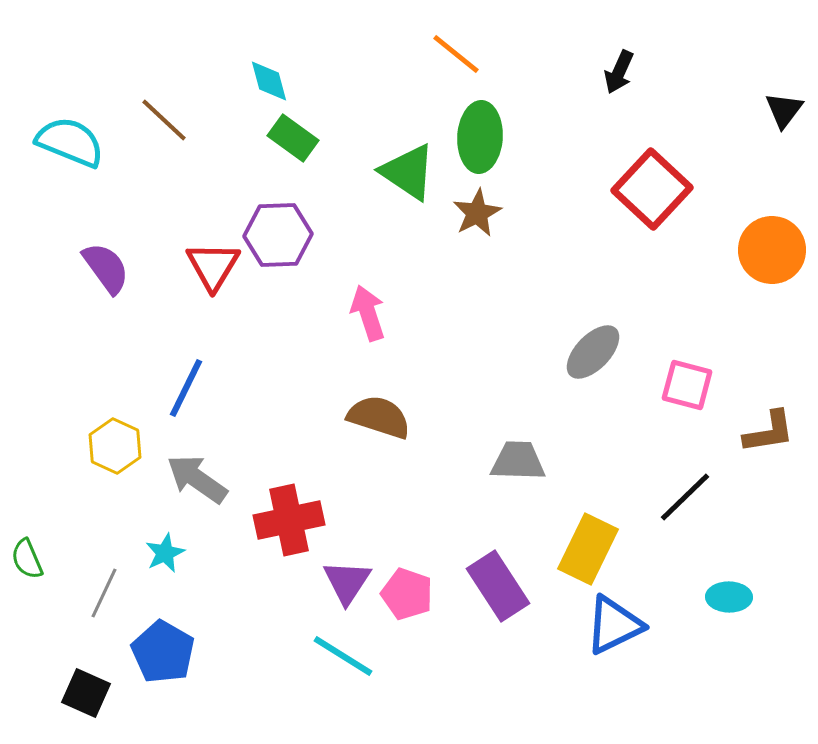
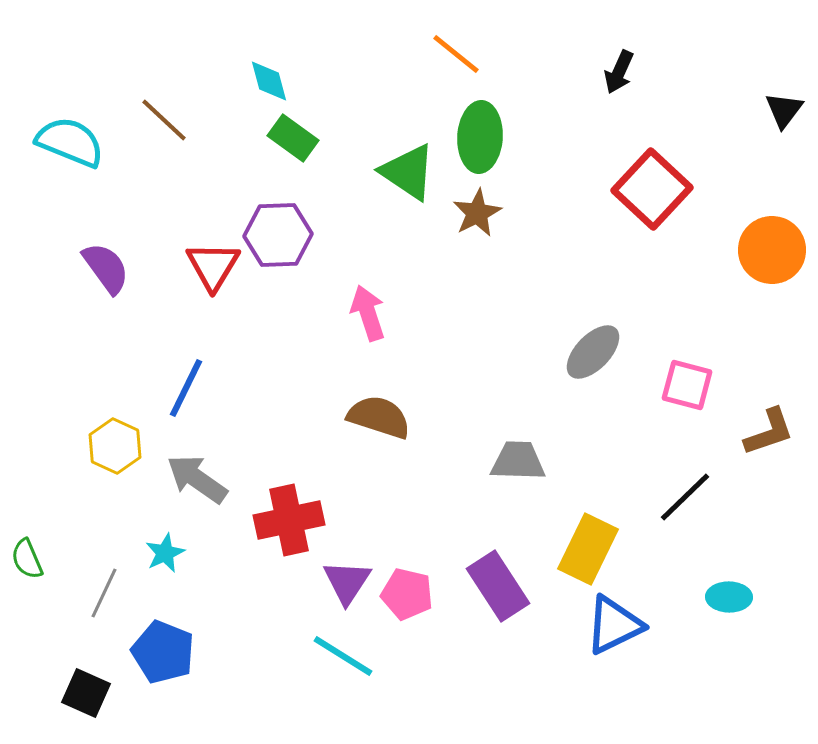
brown L-shape: rotated 10 degrees counterclockwise
pink pentagon: rotated 6 degrees counterclockwise
blue pentagon: rotated 8 degrees counterclockwise
